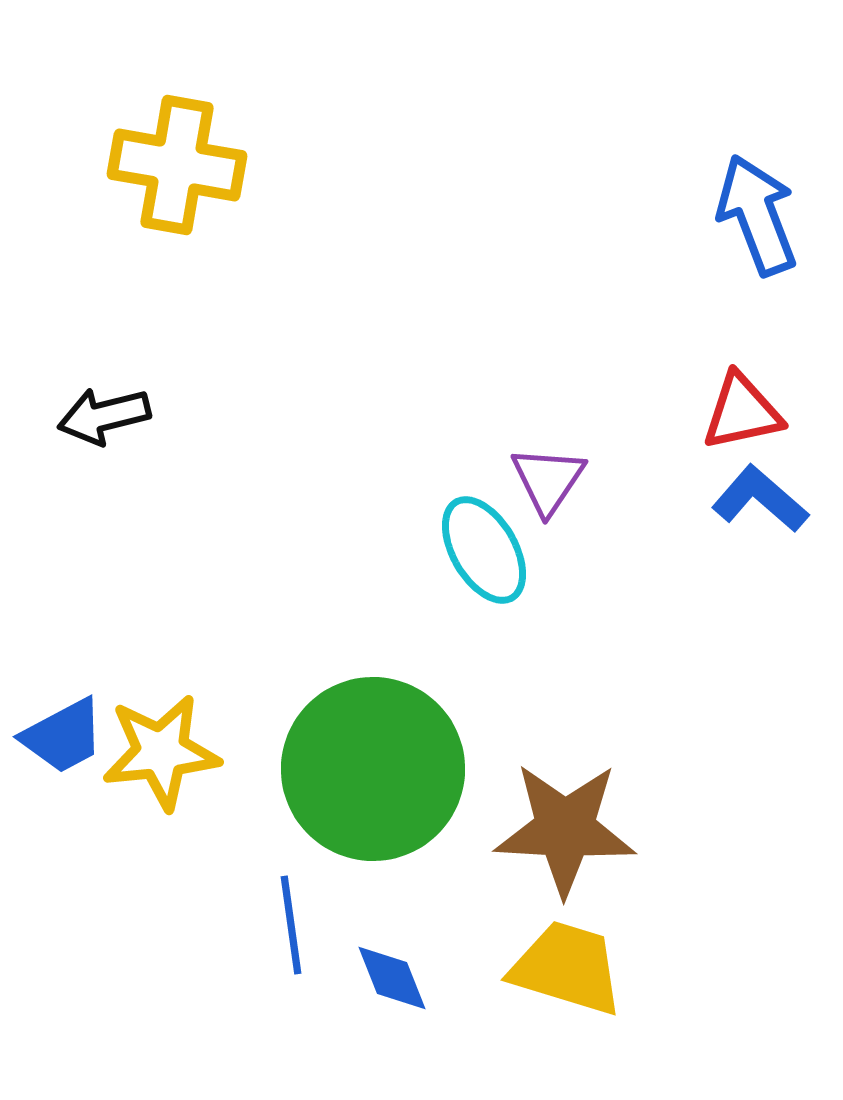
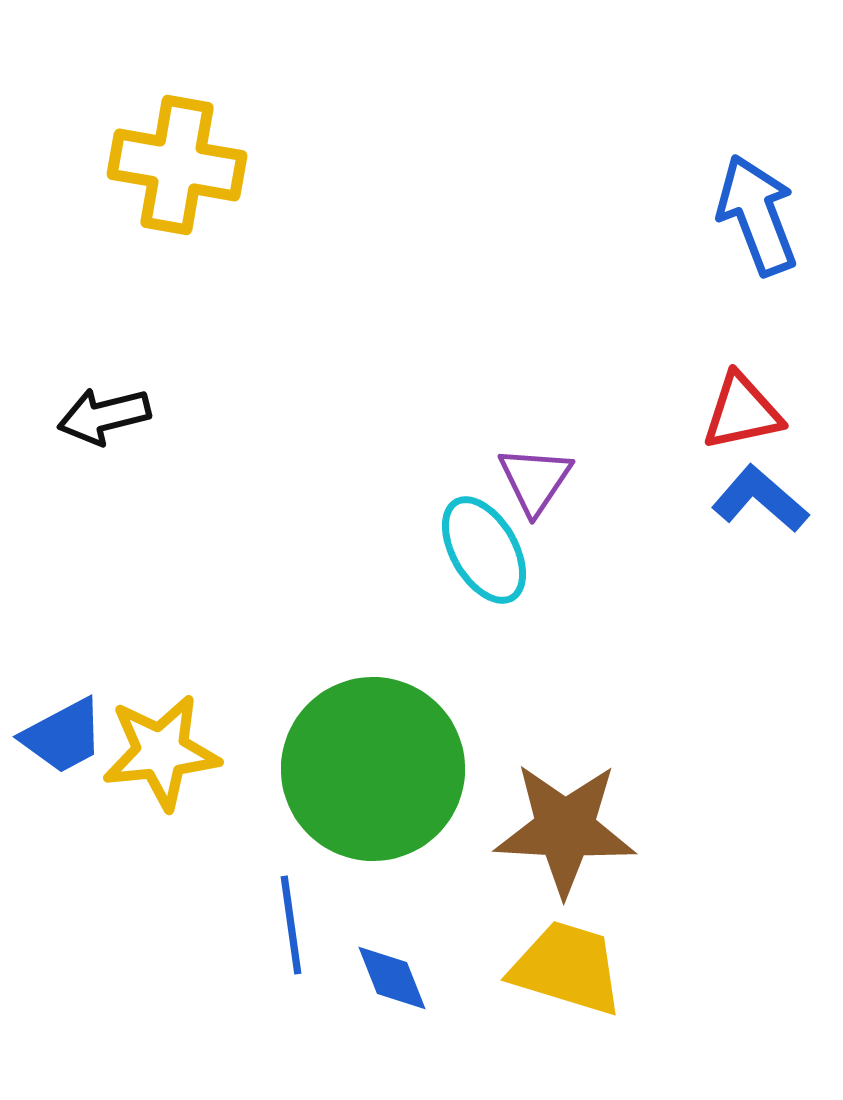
purple triangle: moved 13 px left
